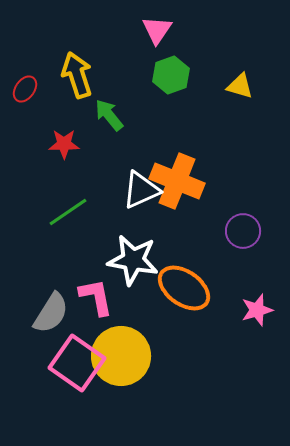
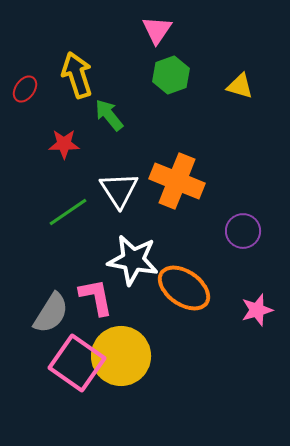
white triangle: moved 22 px left; rotated 39 degrees counterclockwise
